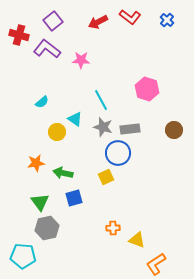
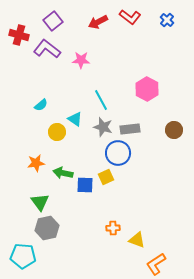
pink hexagon: rotated 10 degrees clockwise
cyan semicircle: moved 1 px left, 3 px down
blue square: moved 11 px right, 13 px up; rotated 18 degrees clockwise
